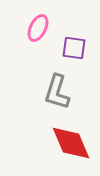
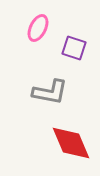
purple square: rotated 10 degrees clockwise
gray L-shape: moved 7 px left; rotated 96 degrees counterclockwise
